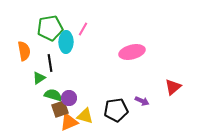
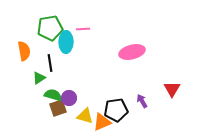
pink line: rotated 56 degrees clockwise
red triangle: moved 1 px left, 2 px down; rotated 18 degrees counterclockwise
purple arrow: rotated 144 degrees counterclockwise
brown square: moved 2 px left, 1 px up
orange triangle: moved 33 px right
